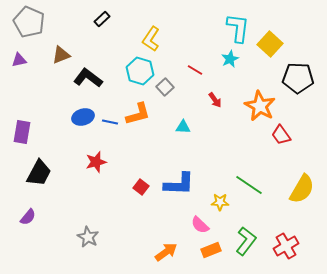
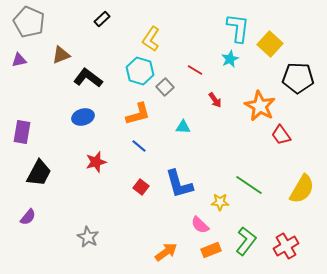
blue line: moved 29 px right, 24 px down; rotated 28 degrees clockwise
blue L-shape: rotated 72 degrees clockwise
